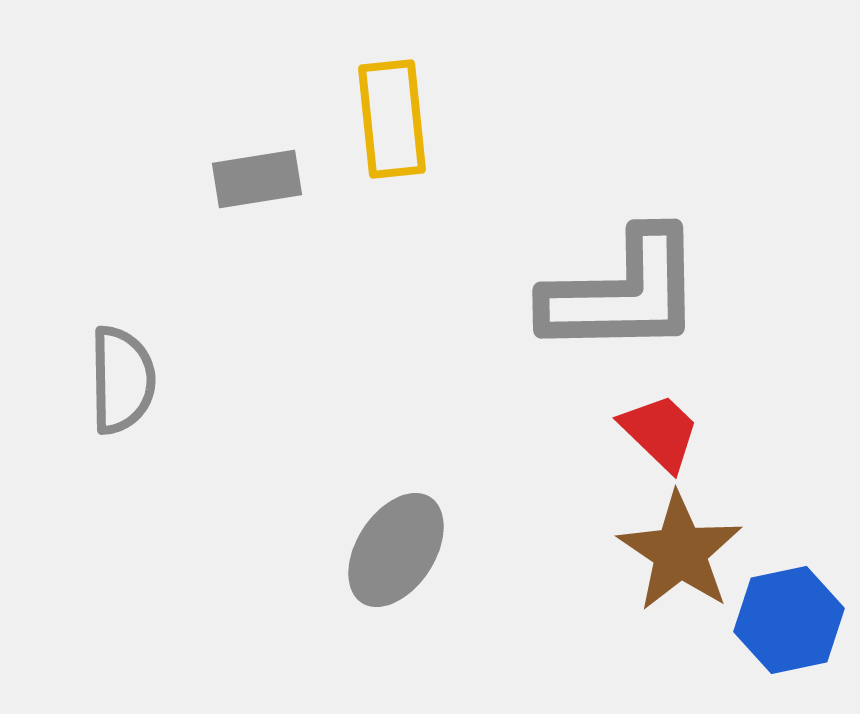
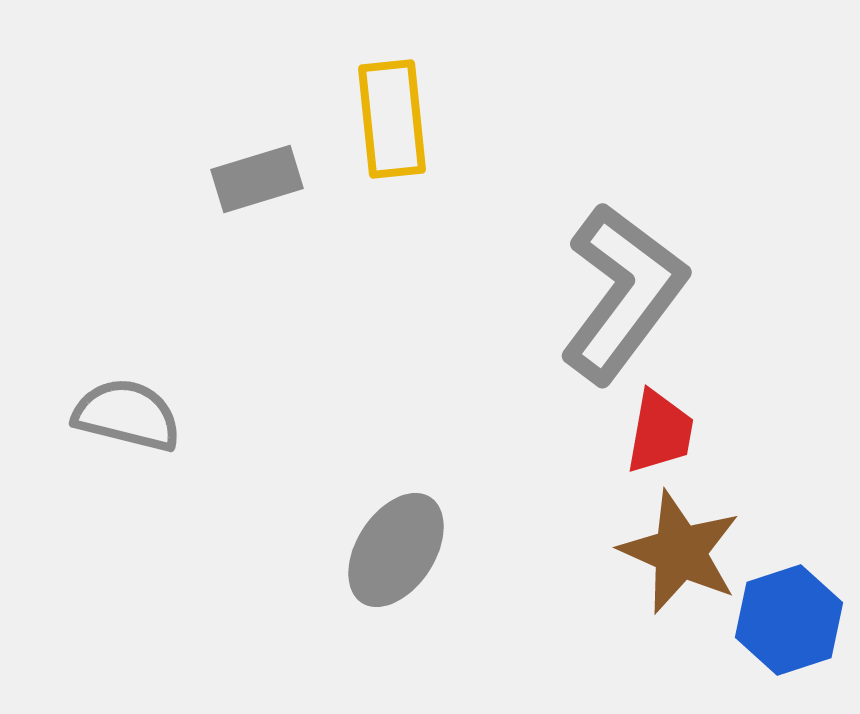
gray rectangle: rotated 8 degrees counterclockwise
gray L-shape: rotated 52 degrees counterclockwise
gray semicircle: moved 5 px right, 35 px down; rotated 75 degrees counterclockwise
red trapezoid: rotated 56 degrees clockwise
brown star: rotated 10 degrees counterclockwise
blue hexagon: rotated 6 degrees counterclockwise
